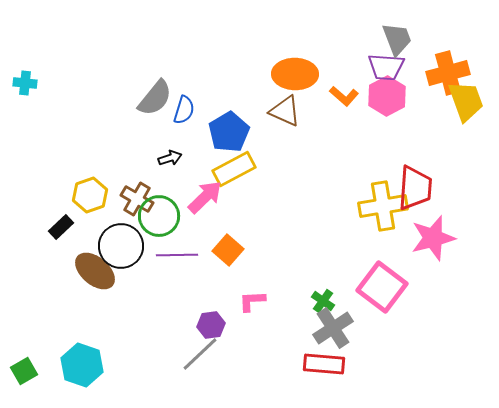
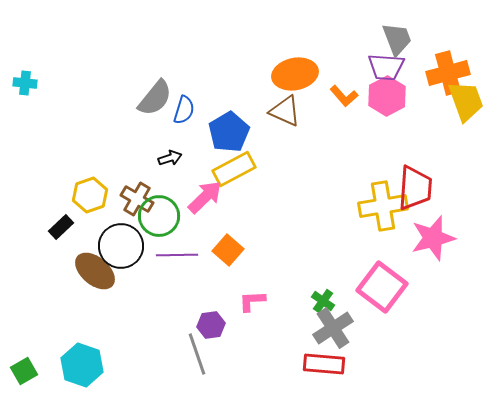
orange ellipse: rotated 12 degrees counterclockwise
orange L-shape: rotated 8 degrees clockwise
gray line: moved 3 px left; rotated 66 degrees counterclockwise
